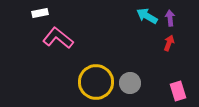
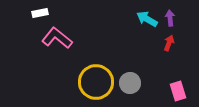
cyan arrow: moved 3 px down
pink L-shape: moved 1 px left
